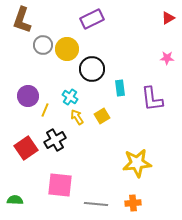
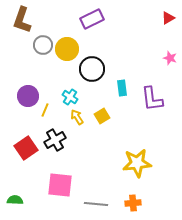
pink star: moved 3 px right; rotated 16 degrees clockwise
cyan rectangle: moved 2 px right
